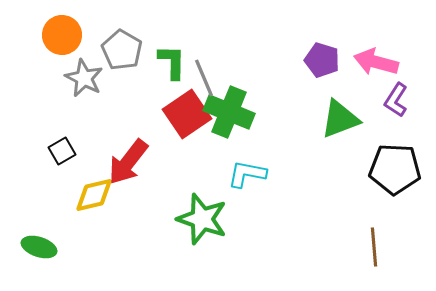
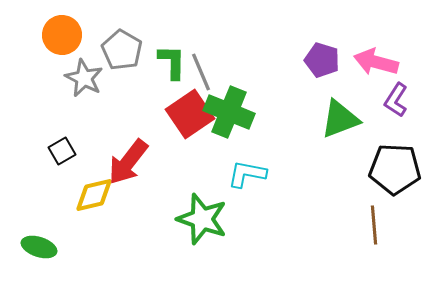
gray line: moved 3 px left, 6 px up
red square: moved 3 px right
brown line: moved 22 px up
